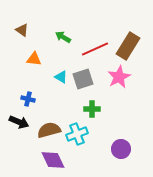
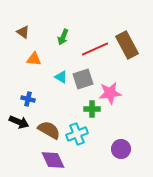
brown triangle: moved 1 px right, 2 px down
green arrow: rotated 98 degrees counterclockwise
brown rectangle: moved 1 px left, 1 px up; rotated 60 degrees counterclockwise
pink star: moved 9 px left, 16 px down; rotated 20 degrees clockwise
brown semicircle: rotated 45 degrees clockwise
